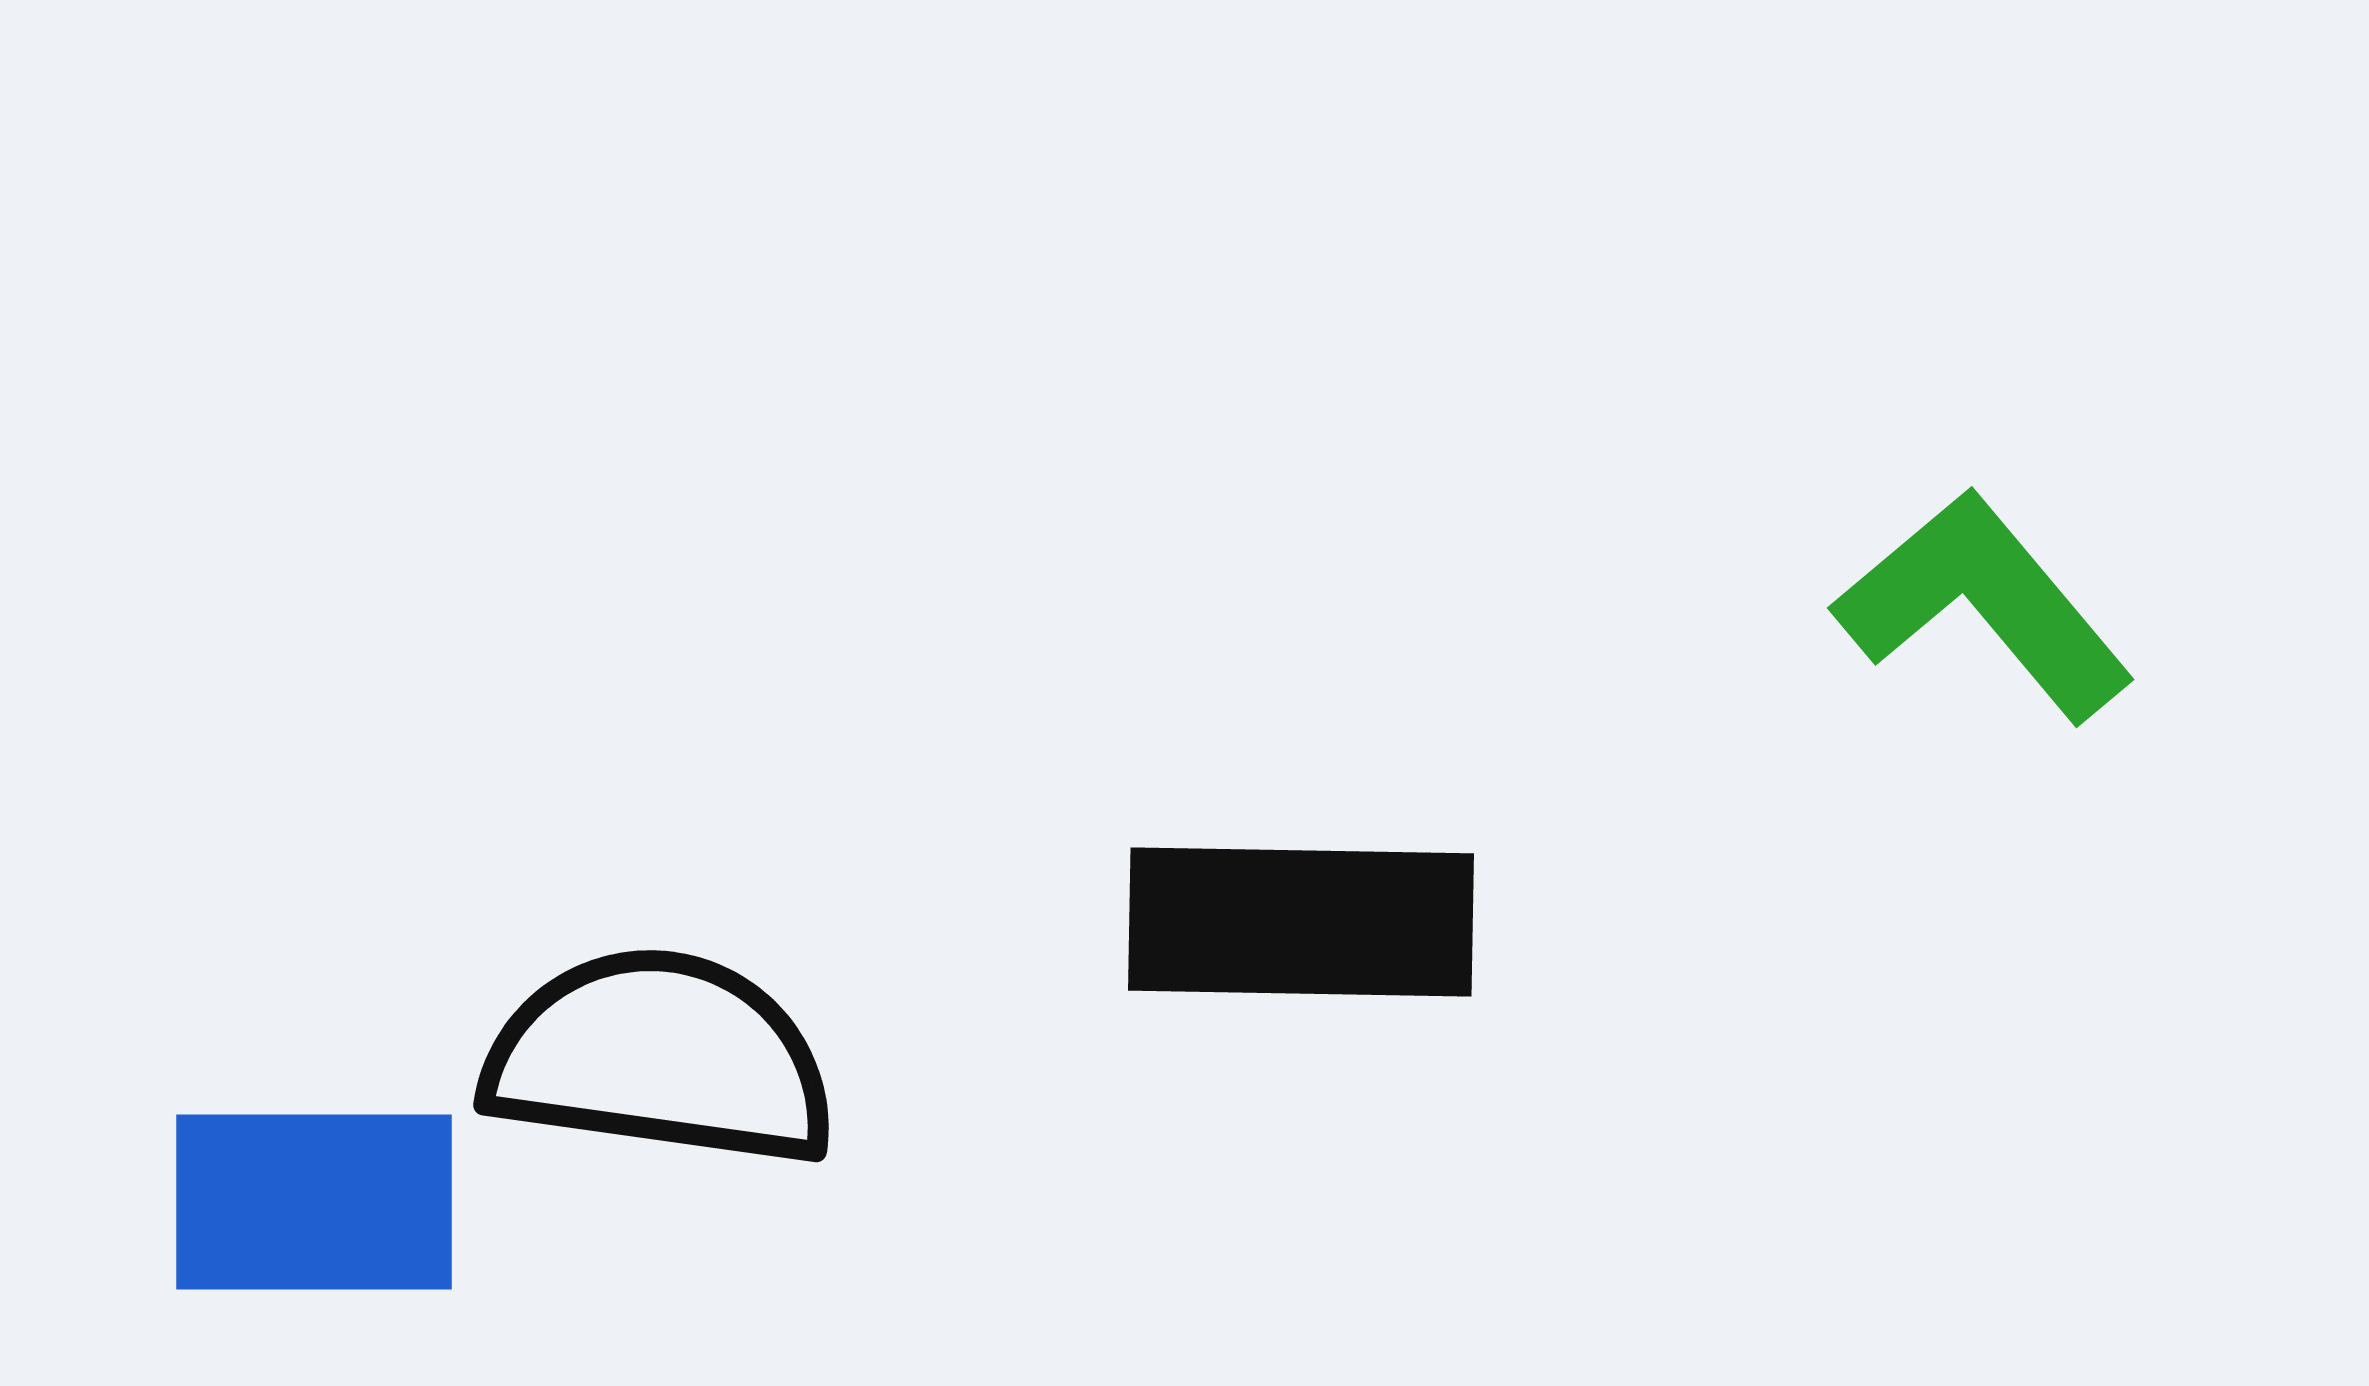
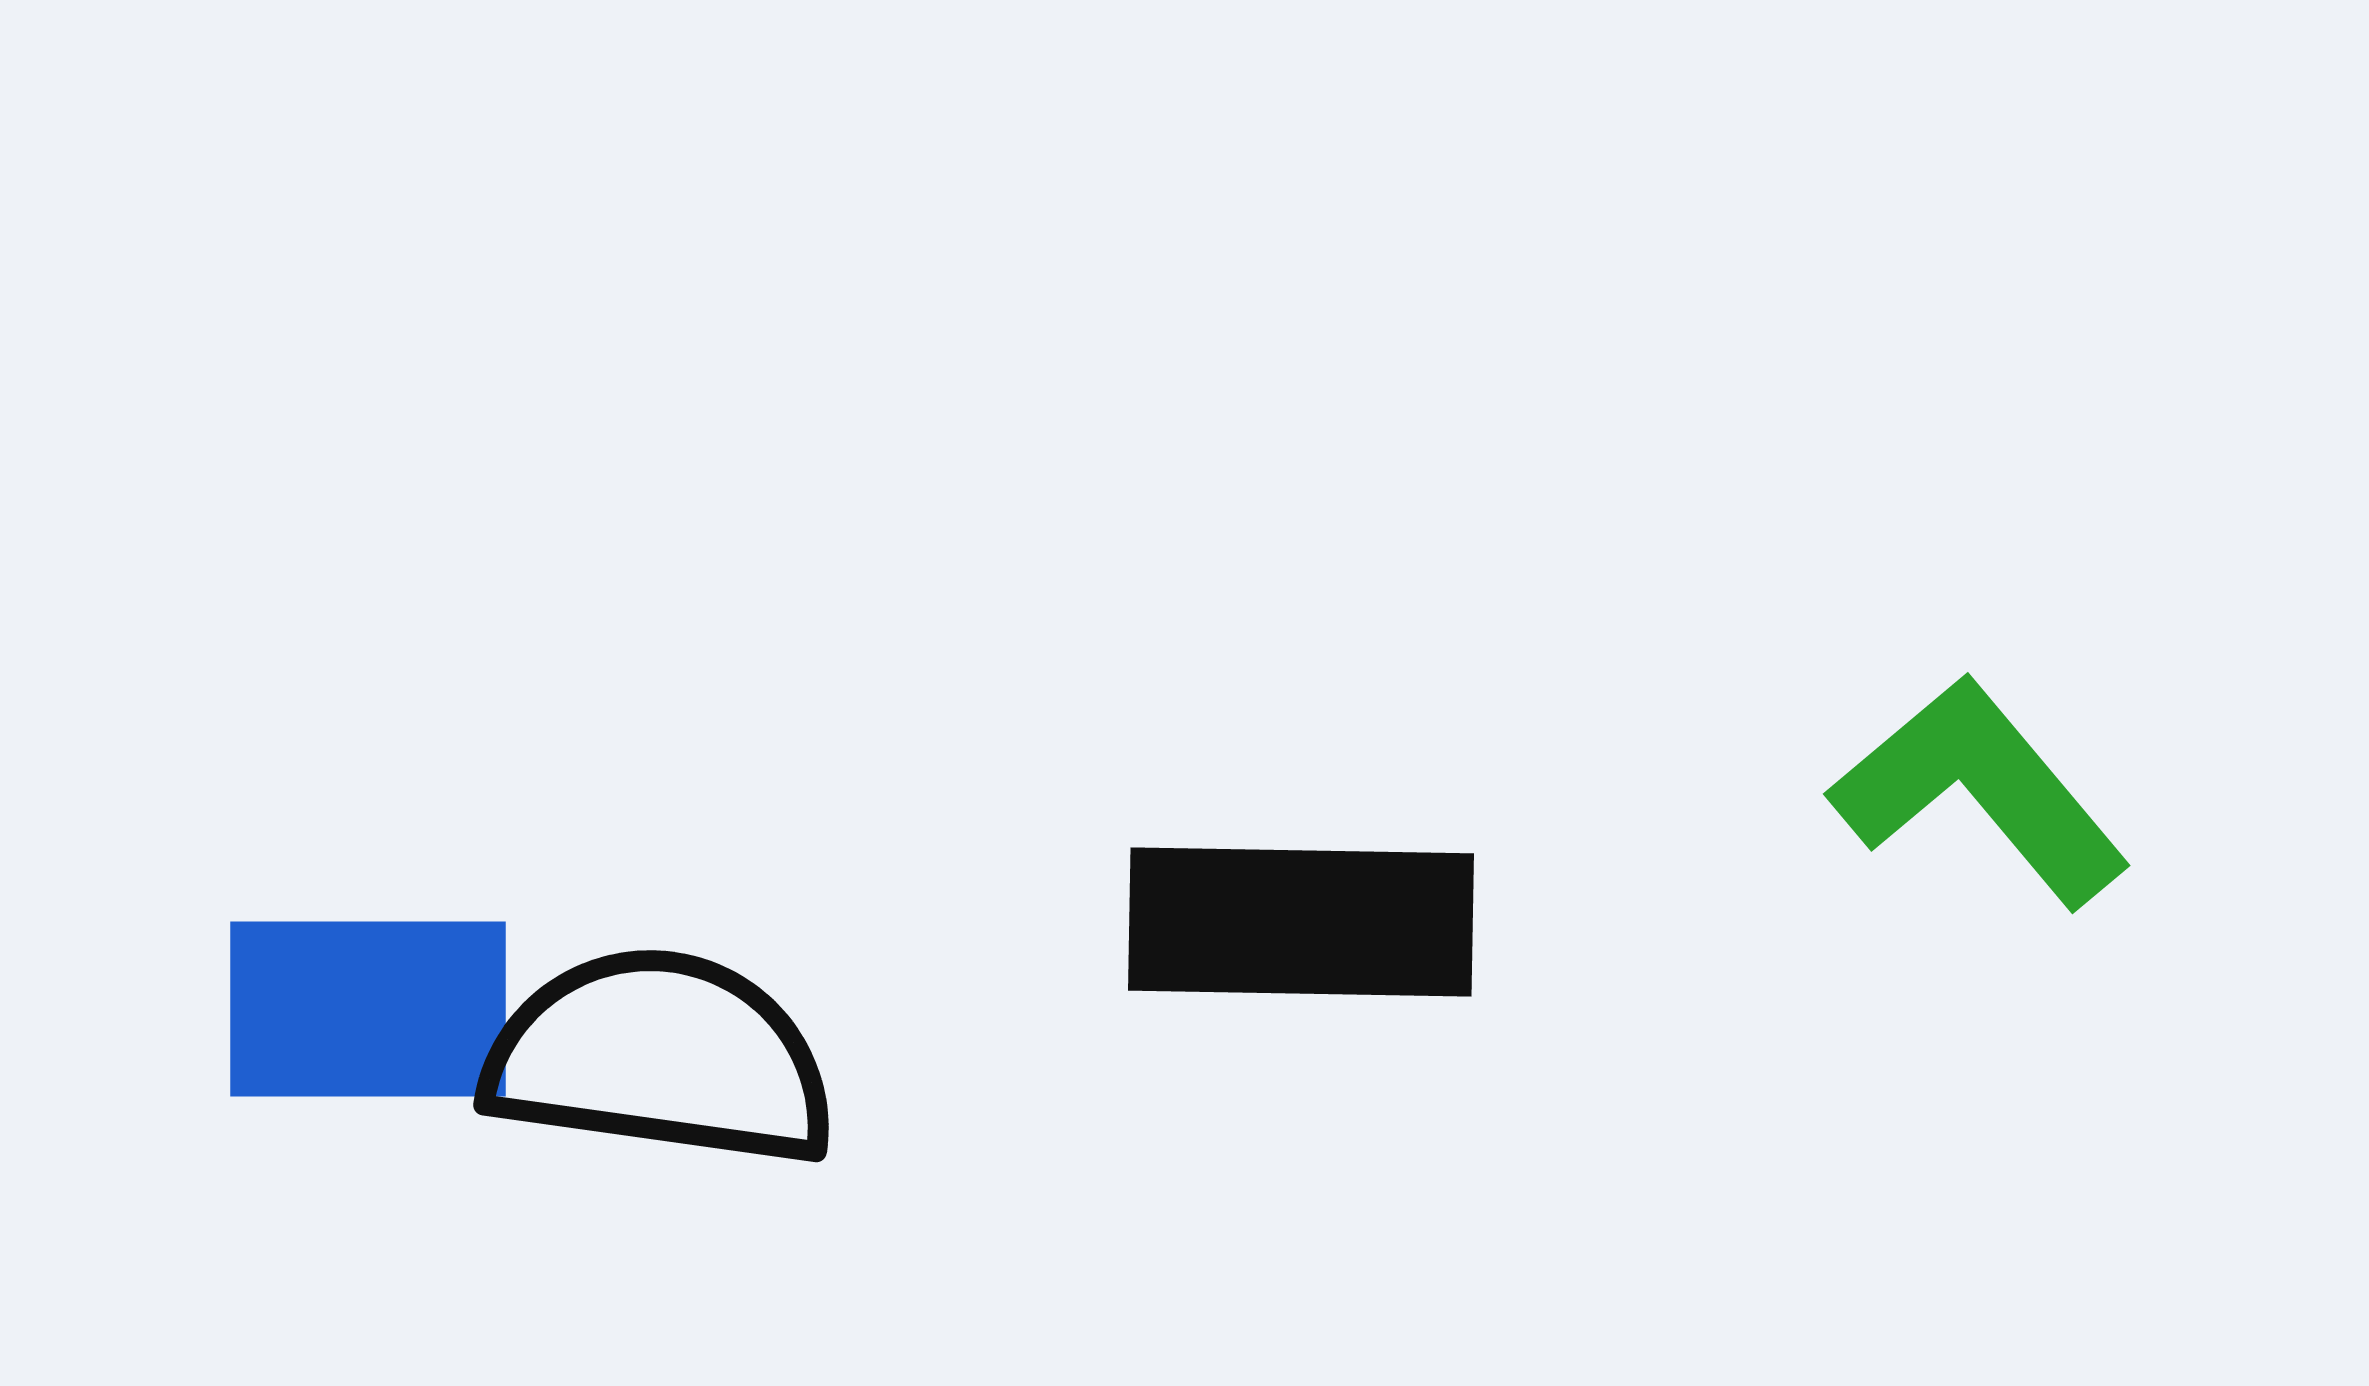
green L-shape: moved 4 px left, 186 px down
blue rectangle: moved 54 px right, 193 px up
